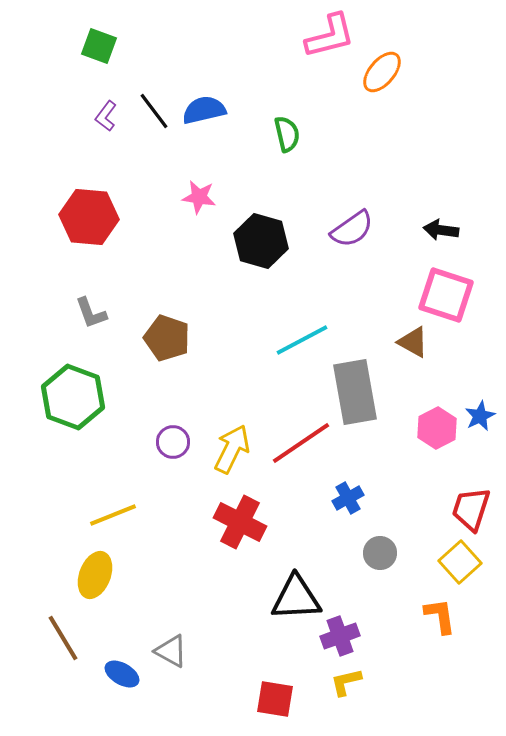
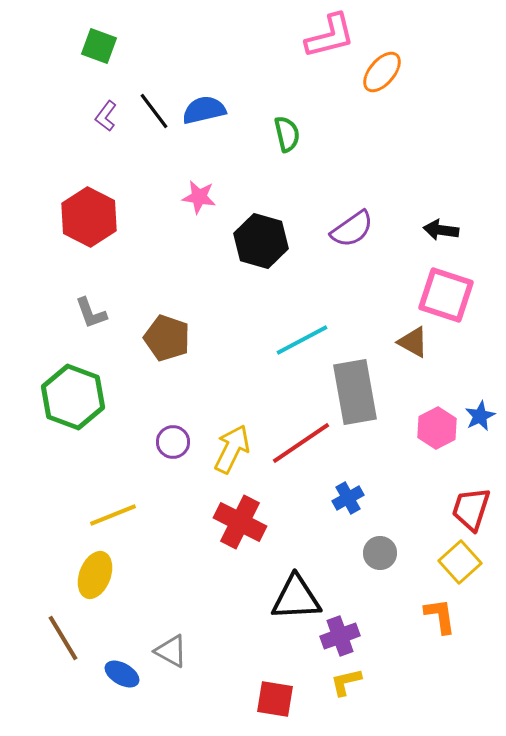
red hexagon: rotated 22 degrees clockwise
